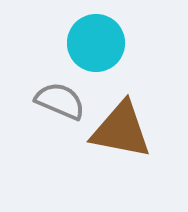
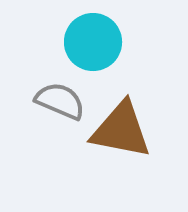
cyan circle: moved 3 px left, 1 px up
